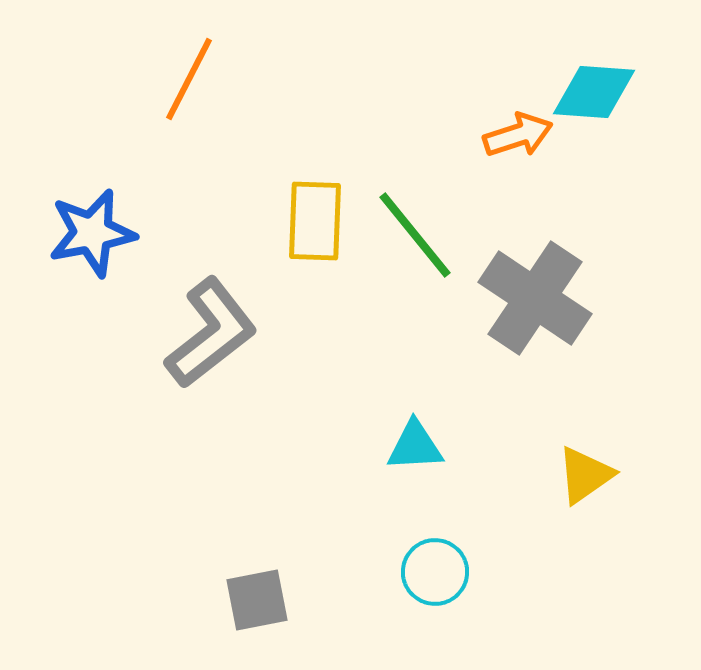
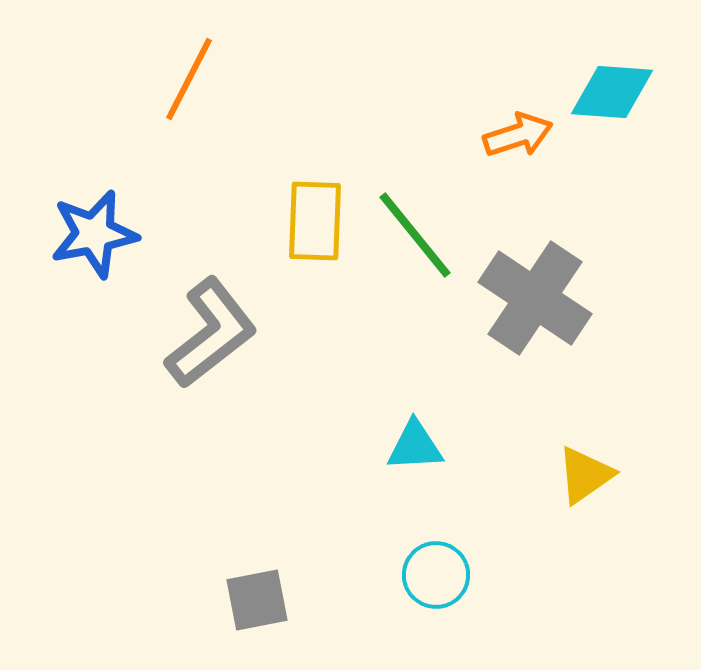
cyan diamond: moved 18 px right
blue star: moved 2 px right, 1 px down
cyan circle: moved 1 px right, 3 px down
